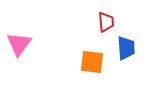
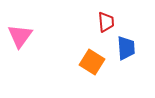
pink triangle: moved 1 px right, 8 px up
orange square: rotated 25 degrees clockwise
